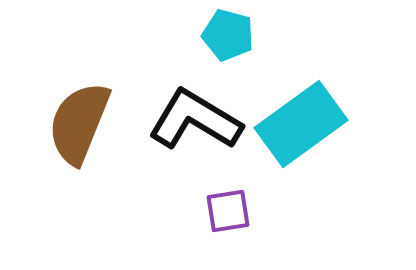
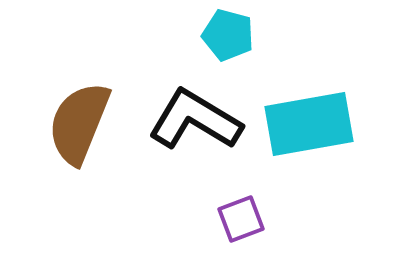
cyan rectangle: moved 8 px right; rotated 26 degrees clockwise
purple square: moved 13 px right, 8 px down; rotated 12 degrees counterclockwise
